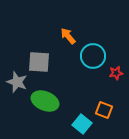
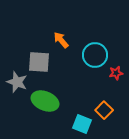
orange arrow: moved 7 px left, 4 px down
cyan circle: moved 2 px right, 1 px up
orange square: rotated 24 degrees clockwise
cyan square: rotated 18 degrees counterclockwise
